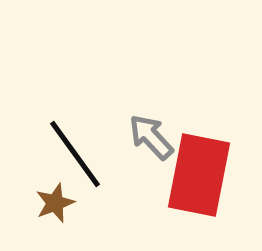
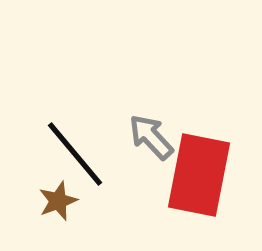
black line: rotated 4 degrees counterclockwise
brown star: moved 3 px right, 2 px up
